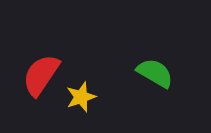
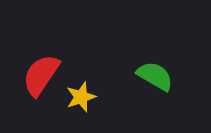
green semicircle: moved 3 px down
